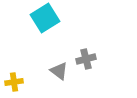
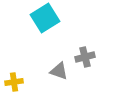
gray cross: moved 1 px left, 2 px up
gray triangle: rotated 18 degrees counterclockwise
